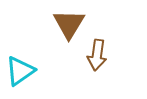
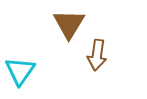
cyan triangle: rotated 20 degrees counterclockwise
